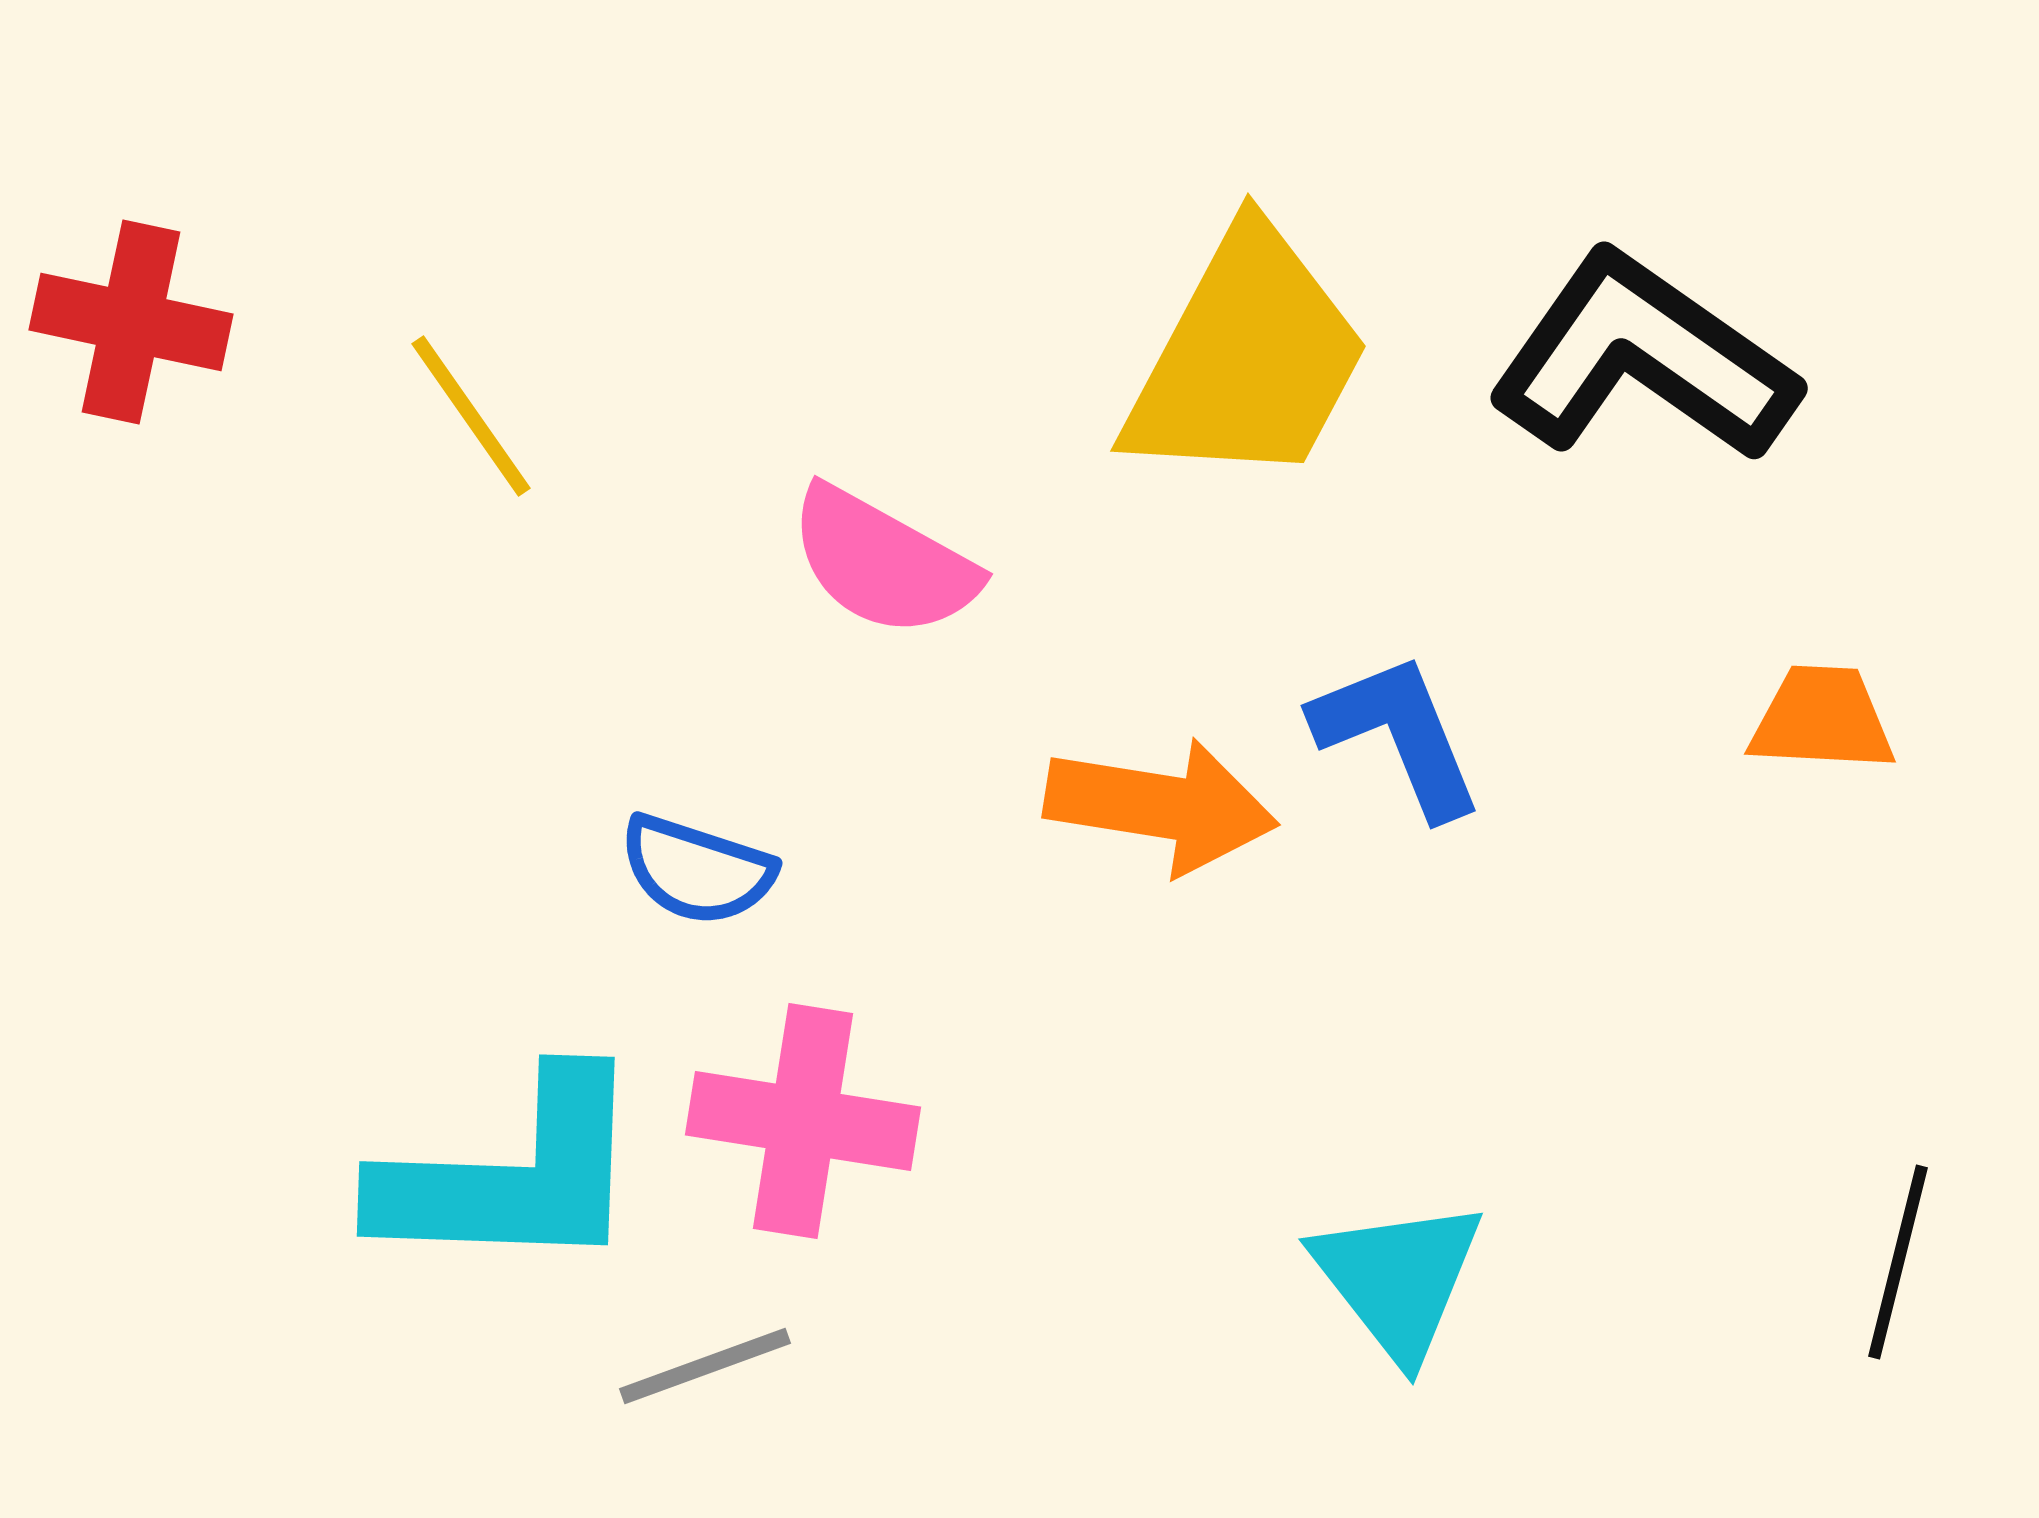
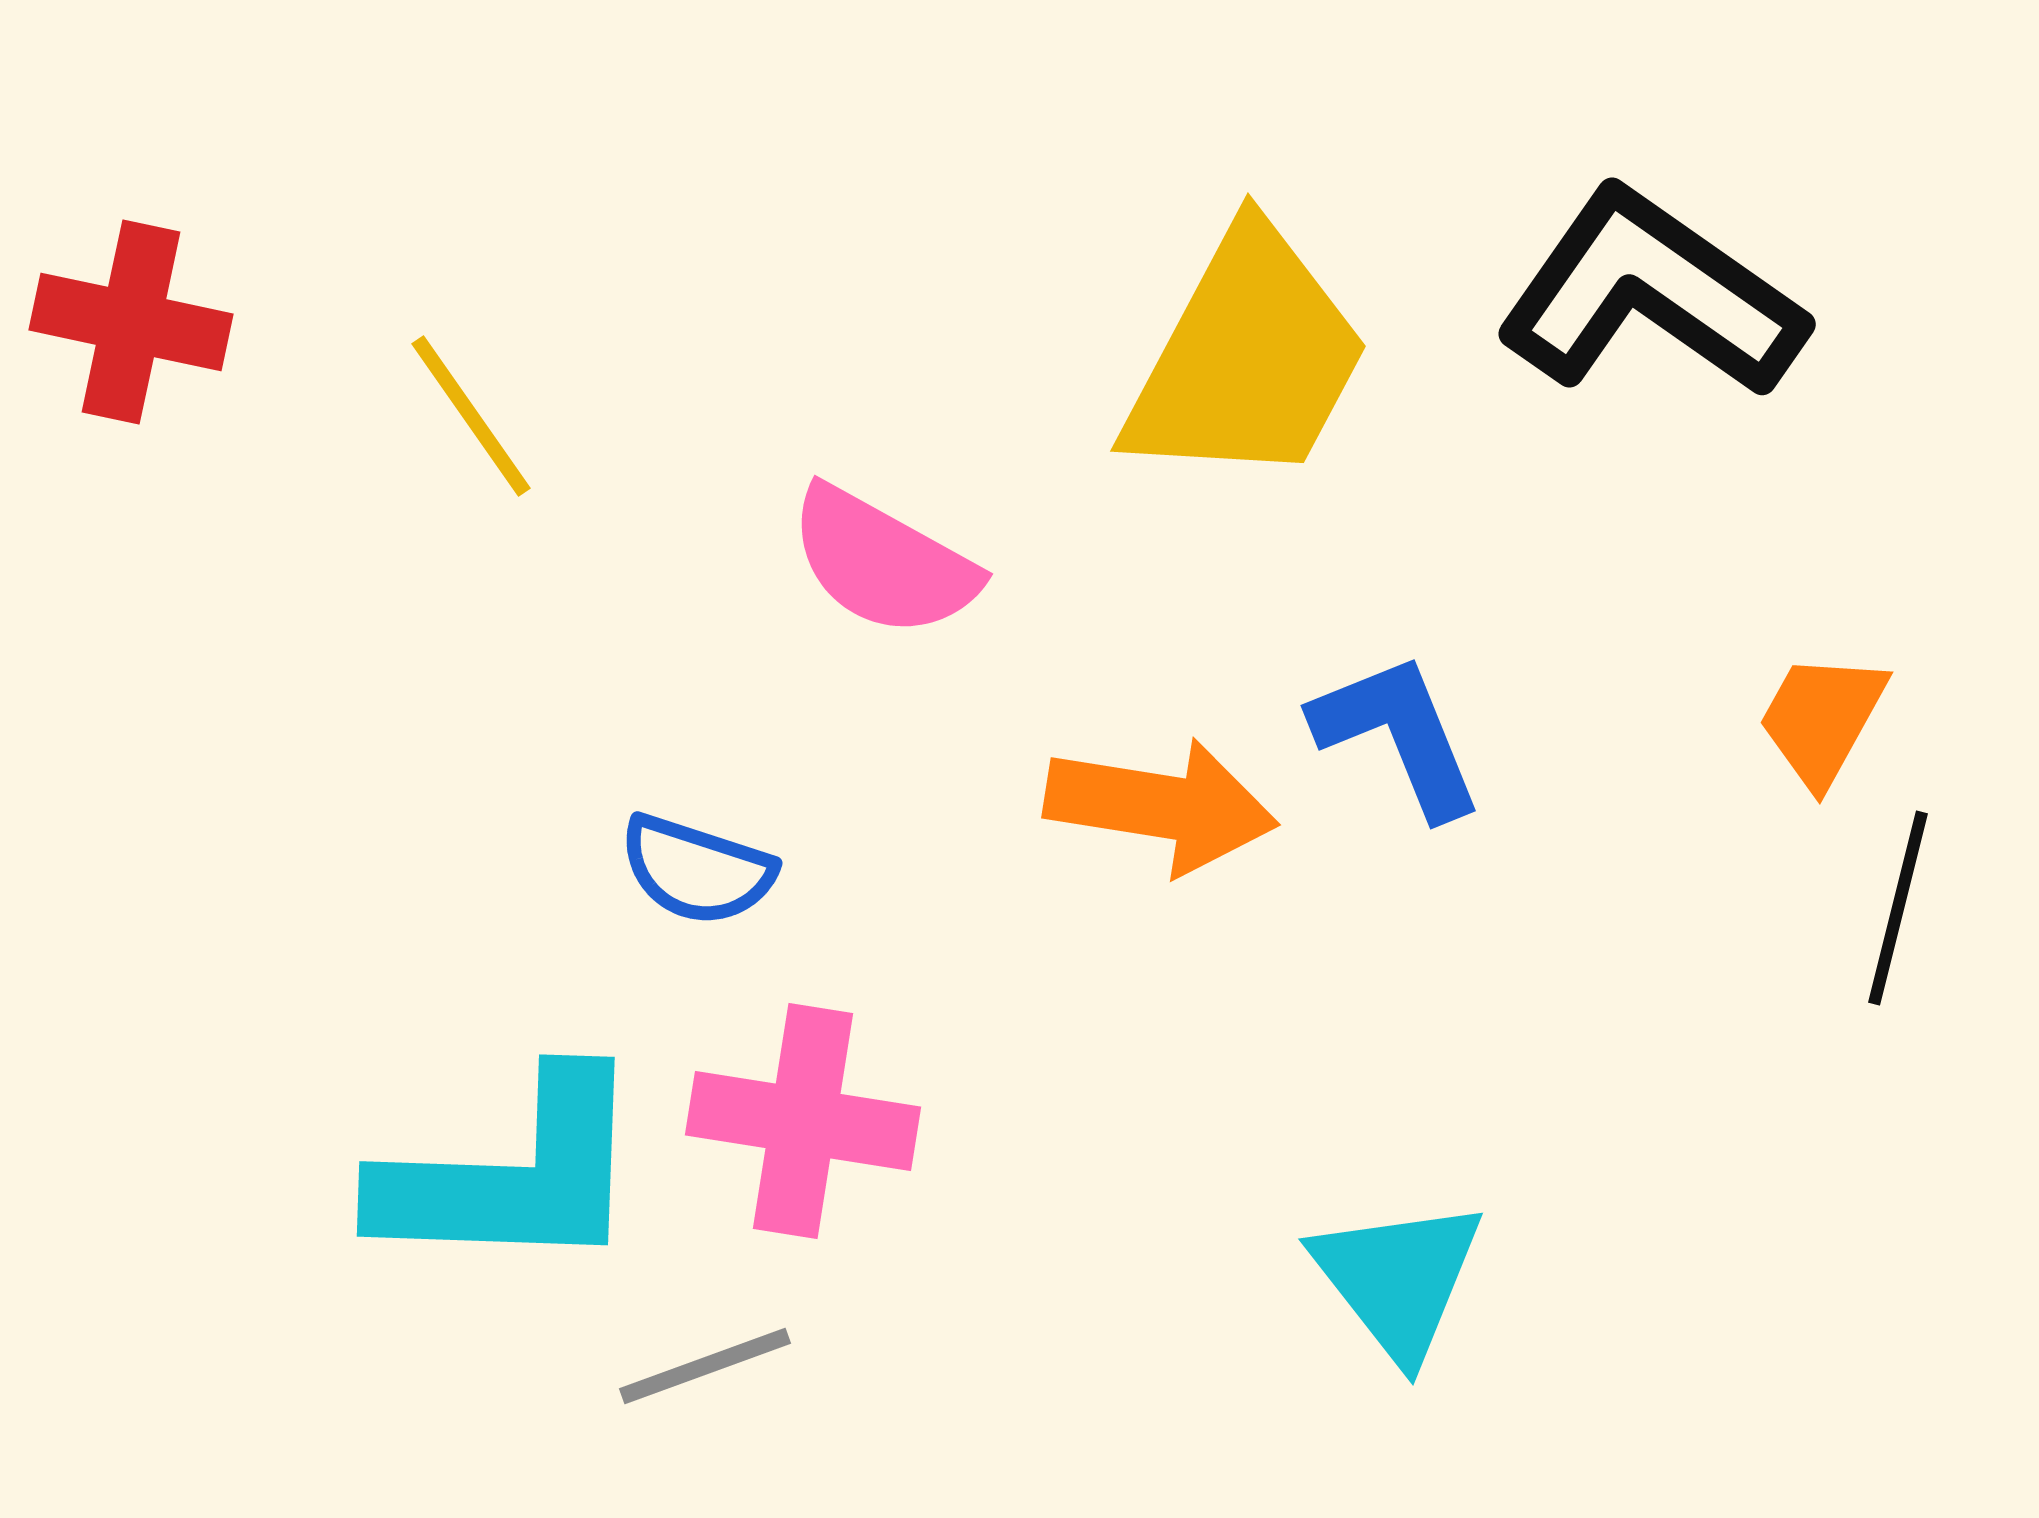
black L-shape: moved 8 px right, 64 px up
orange trapezoid: rotated 64 degrees counterclockwise
black line: moved 354 px up
